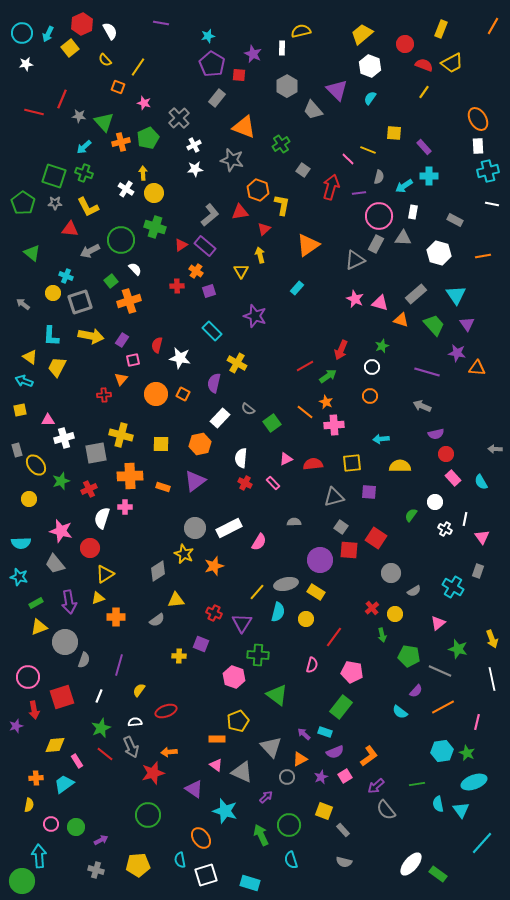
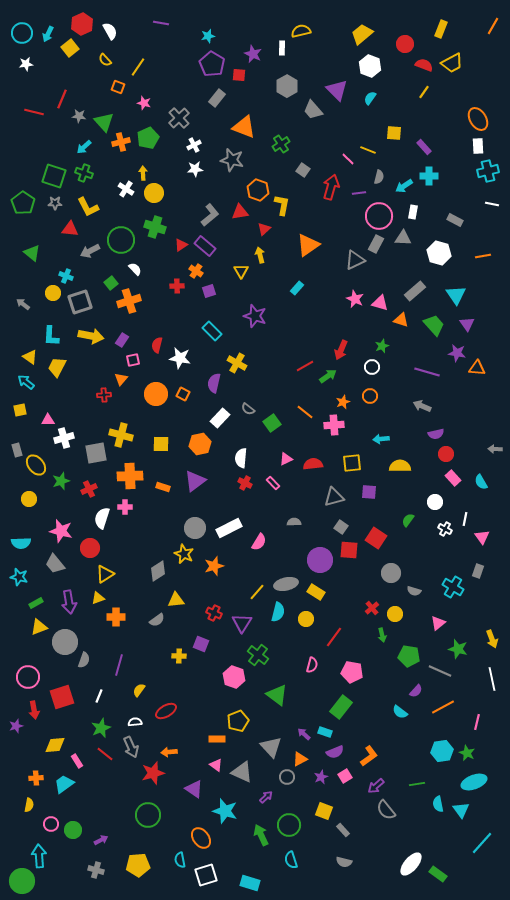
green square at (111, 281): moved 2 px down
gray rectangle at (416, 294): moved 1 px left, 3 px up
cyan arrow at (24, 381): moved 2 px right, 1 px down; rotated 18 degrees clockwise
orange star at (326, 402): moved 17 px right; rotated 24 degrees clockwise
green semicircle at (411, 515): moved 3 px left, 5 px down
gray semicircle at (414, 591): rotated 48 degrees clockwise
green cross at (258, 655): rotated 35 degrees clockwise
red ellipse at (166, 711): rotated 10 degrees counterclockwise
green circle at (76, 827): moved 3 px left, 3 px down
